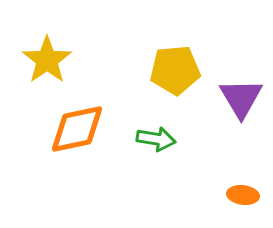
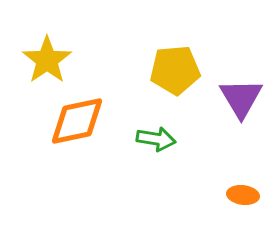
orange diamond: moved 8 px up
